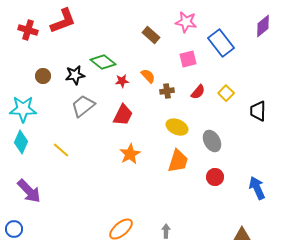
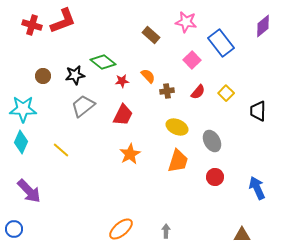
red cross: moved 4 px right, 5 px up
pink square: moved 4 px right, 1 px down; rotated 30 degrees counterclockwise
